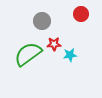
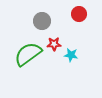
red circle: moved 2 px left
cyan star: moved 1 px right; rotated 16 degrees clockwise
